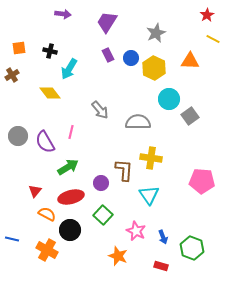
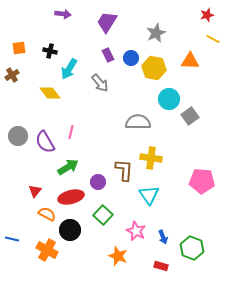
red star: rotated 16 degrees clockwise
yellow hexagon: rotated 15 degrees counterclockwise
gray arrow: moved 27 px up
purple circle: moved 3 px left, 1 px up
